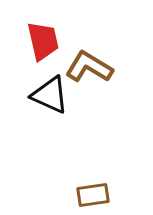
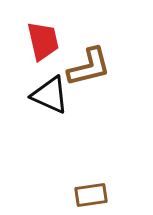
brown L-shape: rotated 135 degrees clockwise
brown rectangle: moved 2 px left
